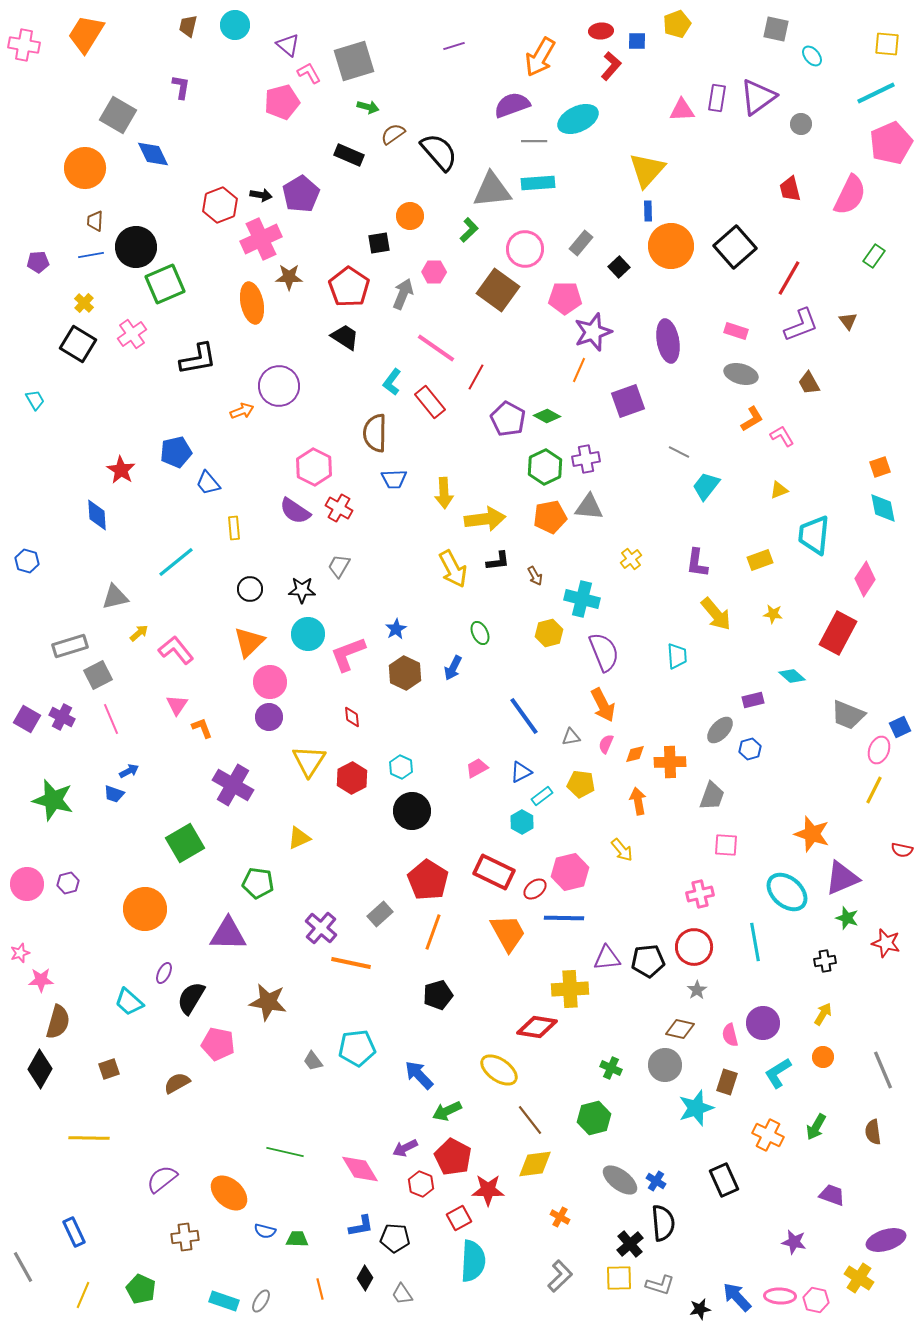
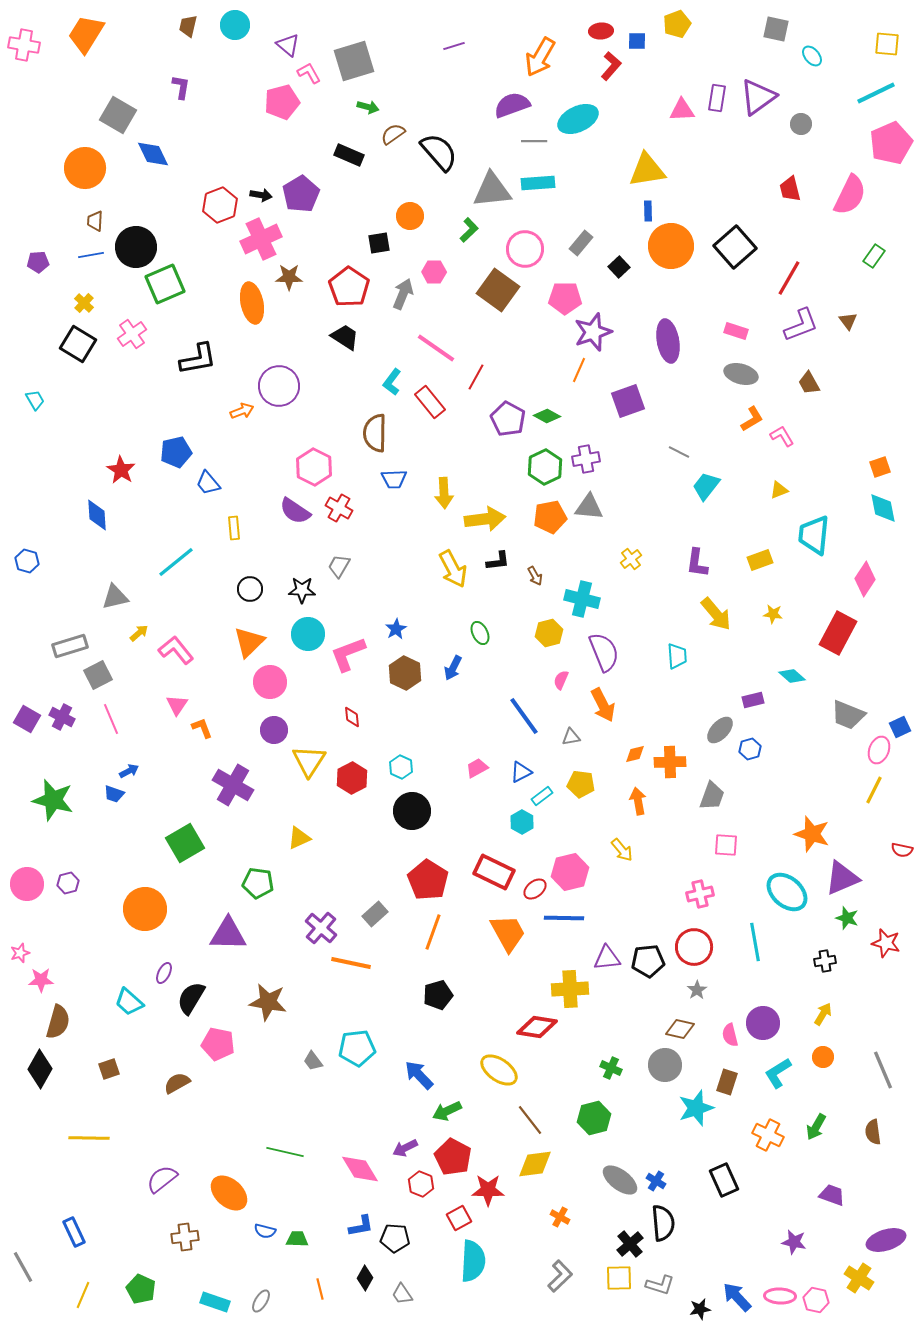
yellow triangle at (647, 170): rotated 39 degrees clockwise
purple circle at (269, 717): moved 5 px right, 13 px down
pink semicircle at (606, 744): moved 45 px left, 64 px up
gray rectangle at (380, 914): moved 5 px left
cyan rectangle at (224, 1301): moved 9 px left, 1 px down
